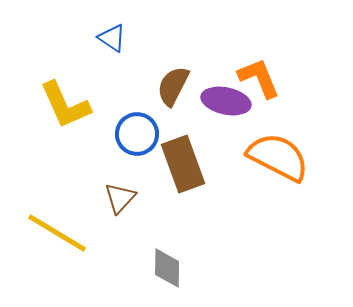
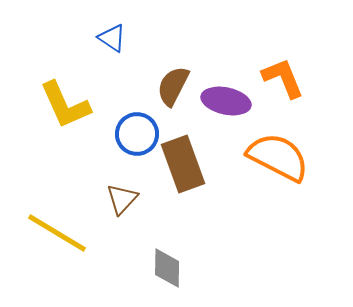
orange L-shape: moved 24 px right
brown triangle: moved 2 px right, 1 px down
